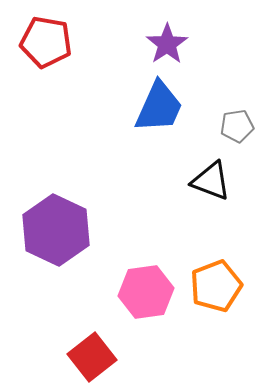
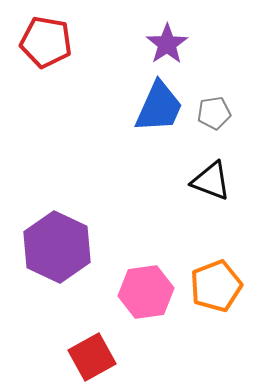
gray pentagon: moved 23 px left, 13 px up
purple hexagon: moved 1 px right, 17 px down
red square: rotated 9 degrees clockwise
